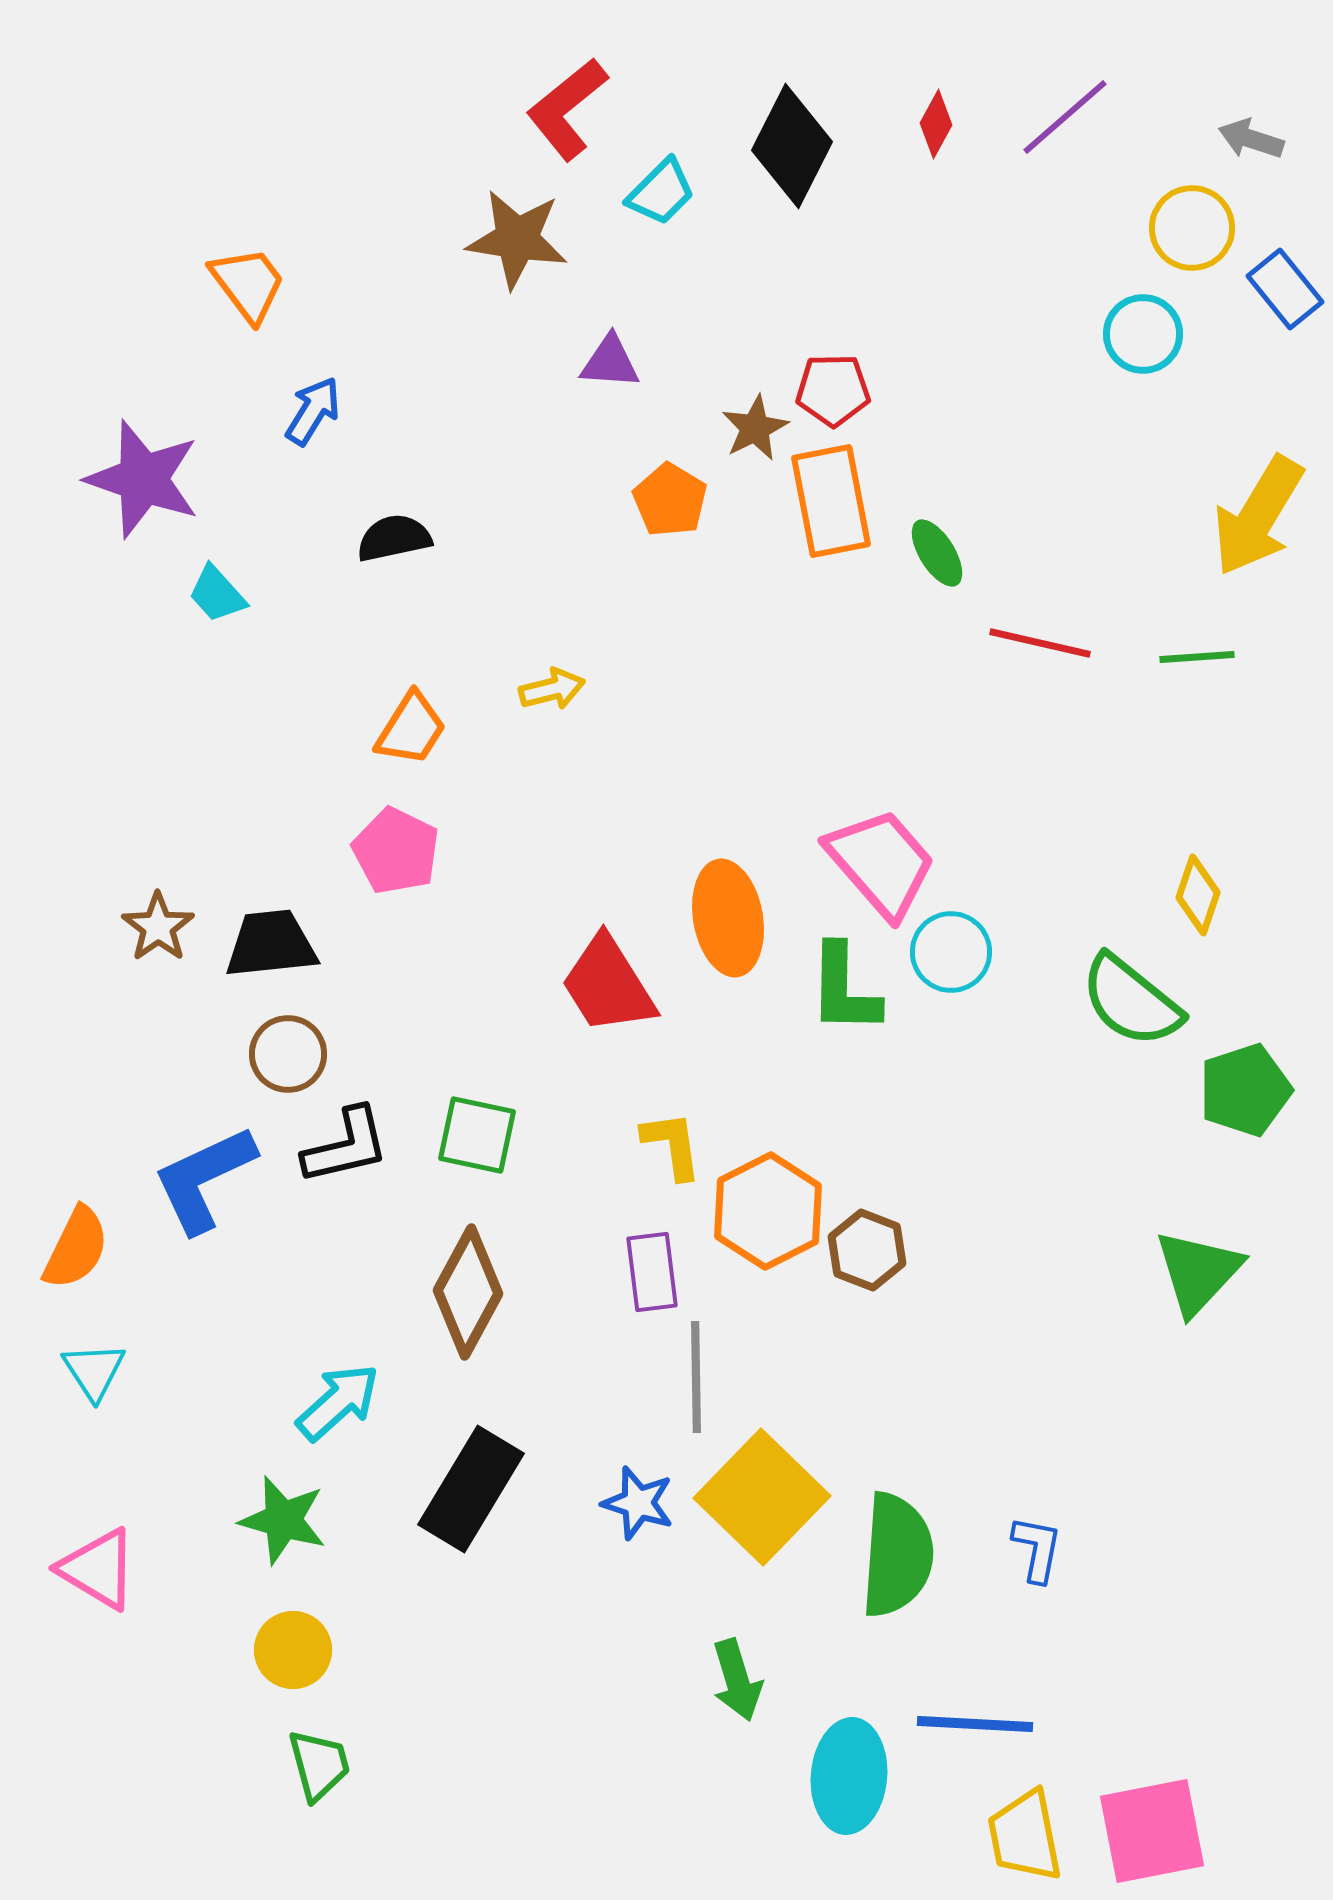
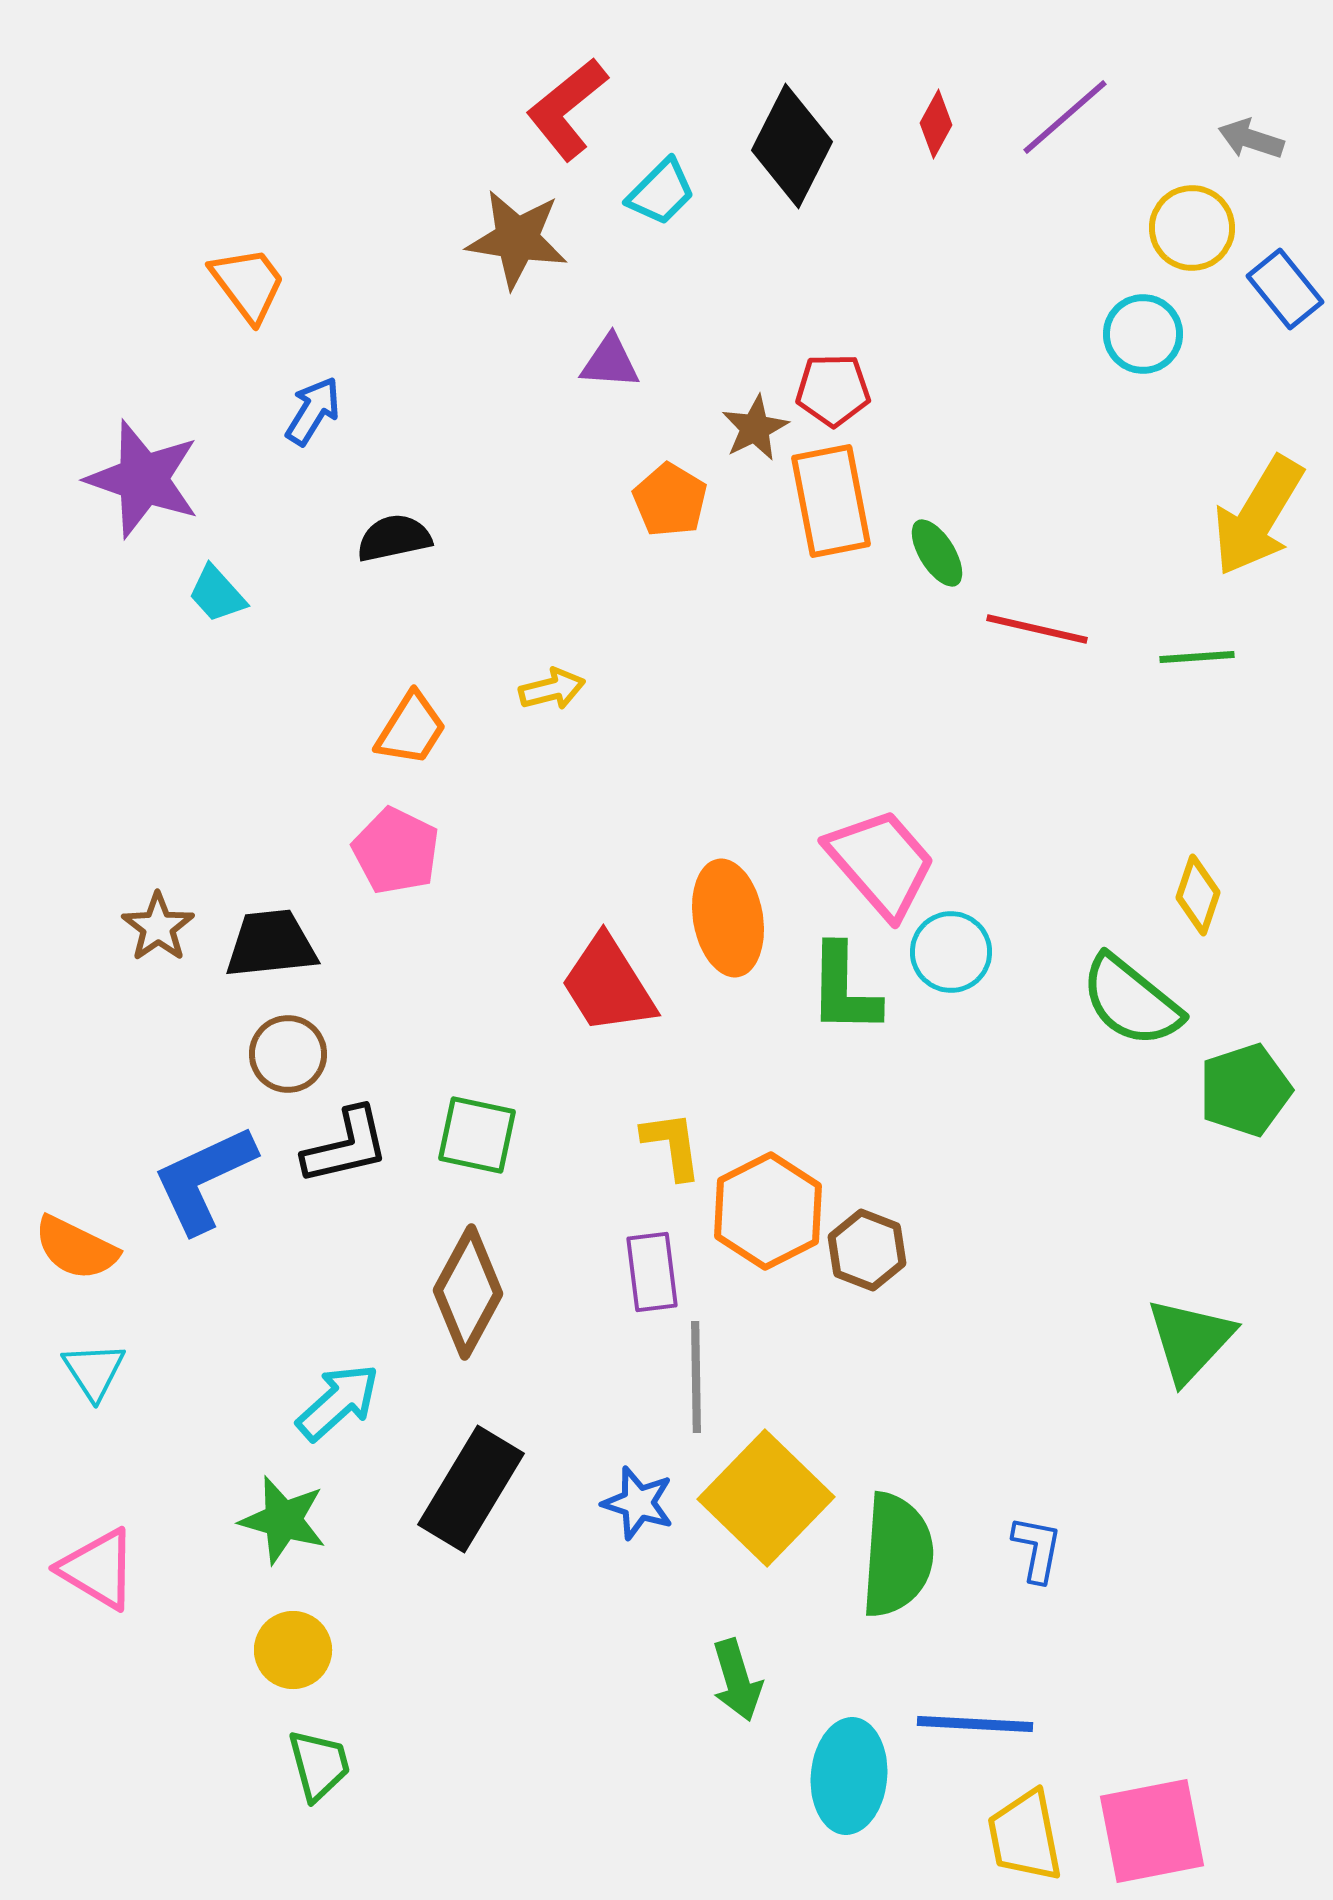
red line at (1040, 643): moved 3 px left, 14 px up
orange semicircle at (76, 1248): rotated 90 degrees clockwise
green triangle at (1198, 1272): moved 8 px left, 68 px down
yellow square at (762, 1497): moved 4 px right, 1 px down
